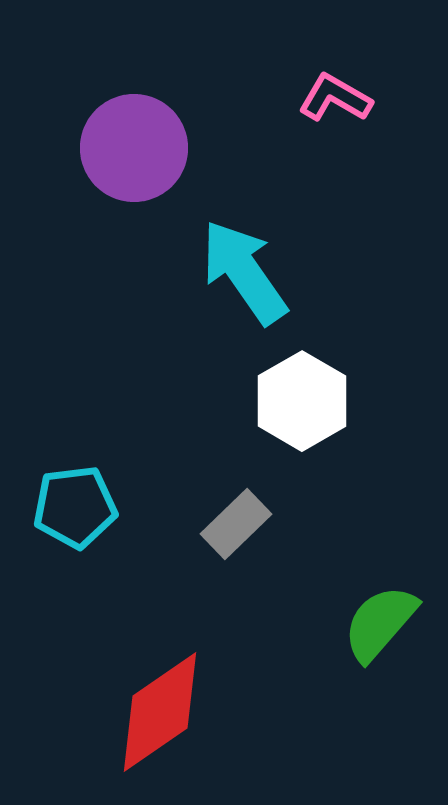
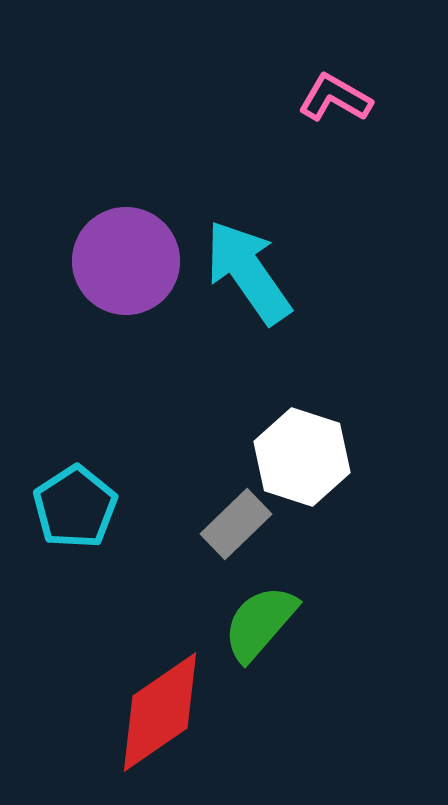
purple circle: moved 8 px left, 113 px down
cyan arrow: moved 4 px right
white hexagon: moved 56 px down; rotated 12 degrees counterclockwise
cyan pentagon: rotated 26 degrees counterclockwise
green semicircle: moved 120 px left
